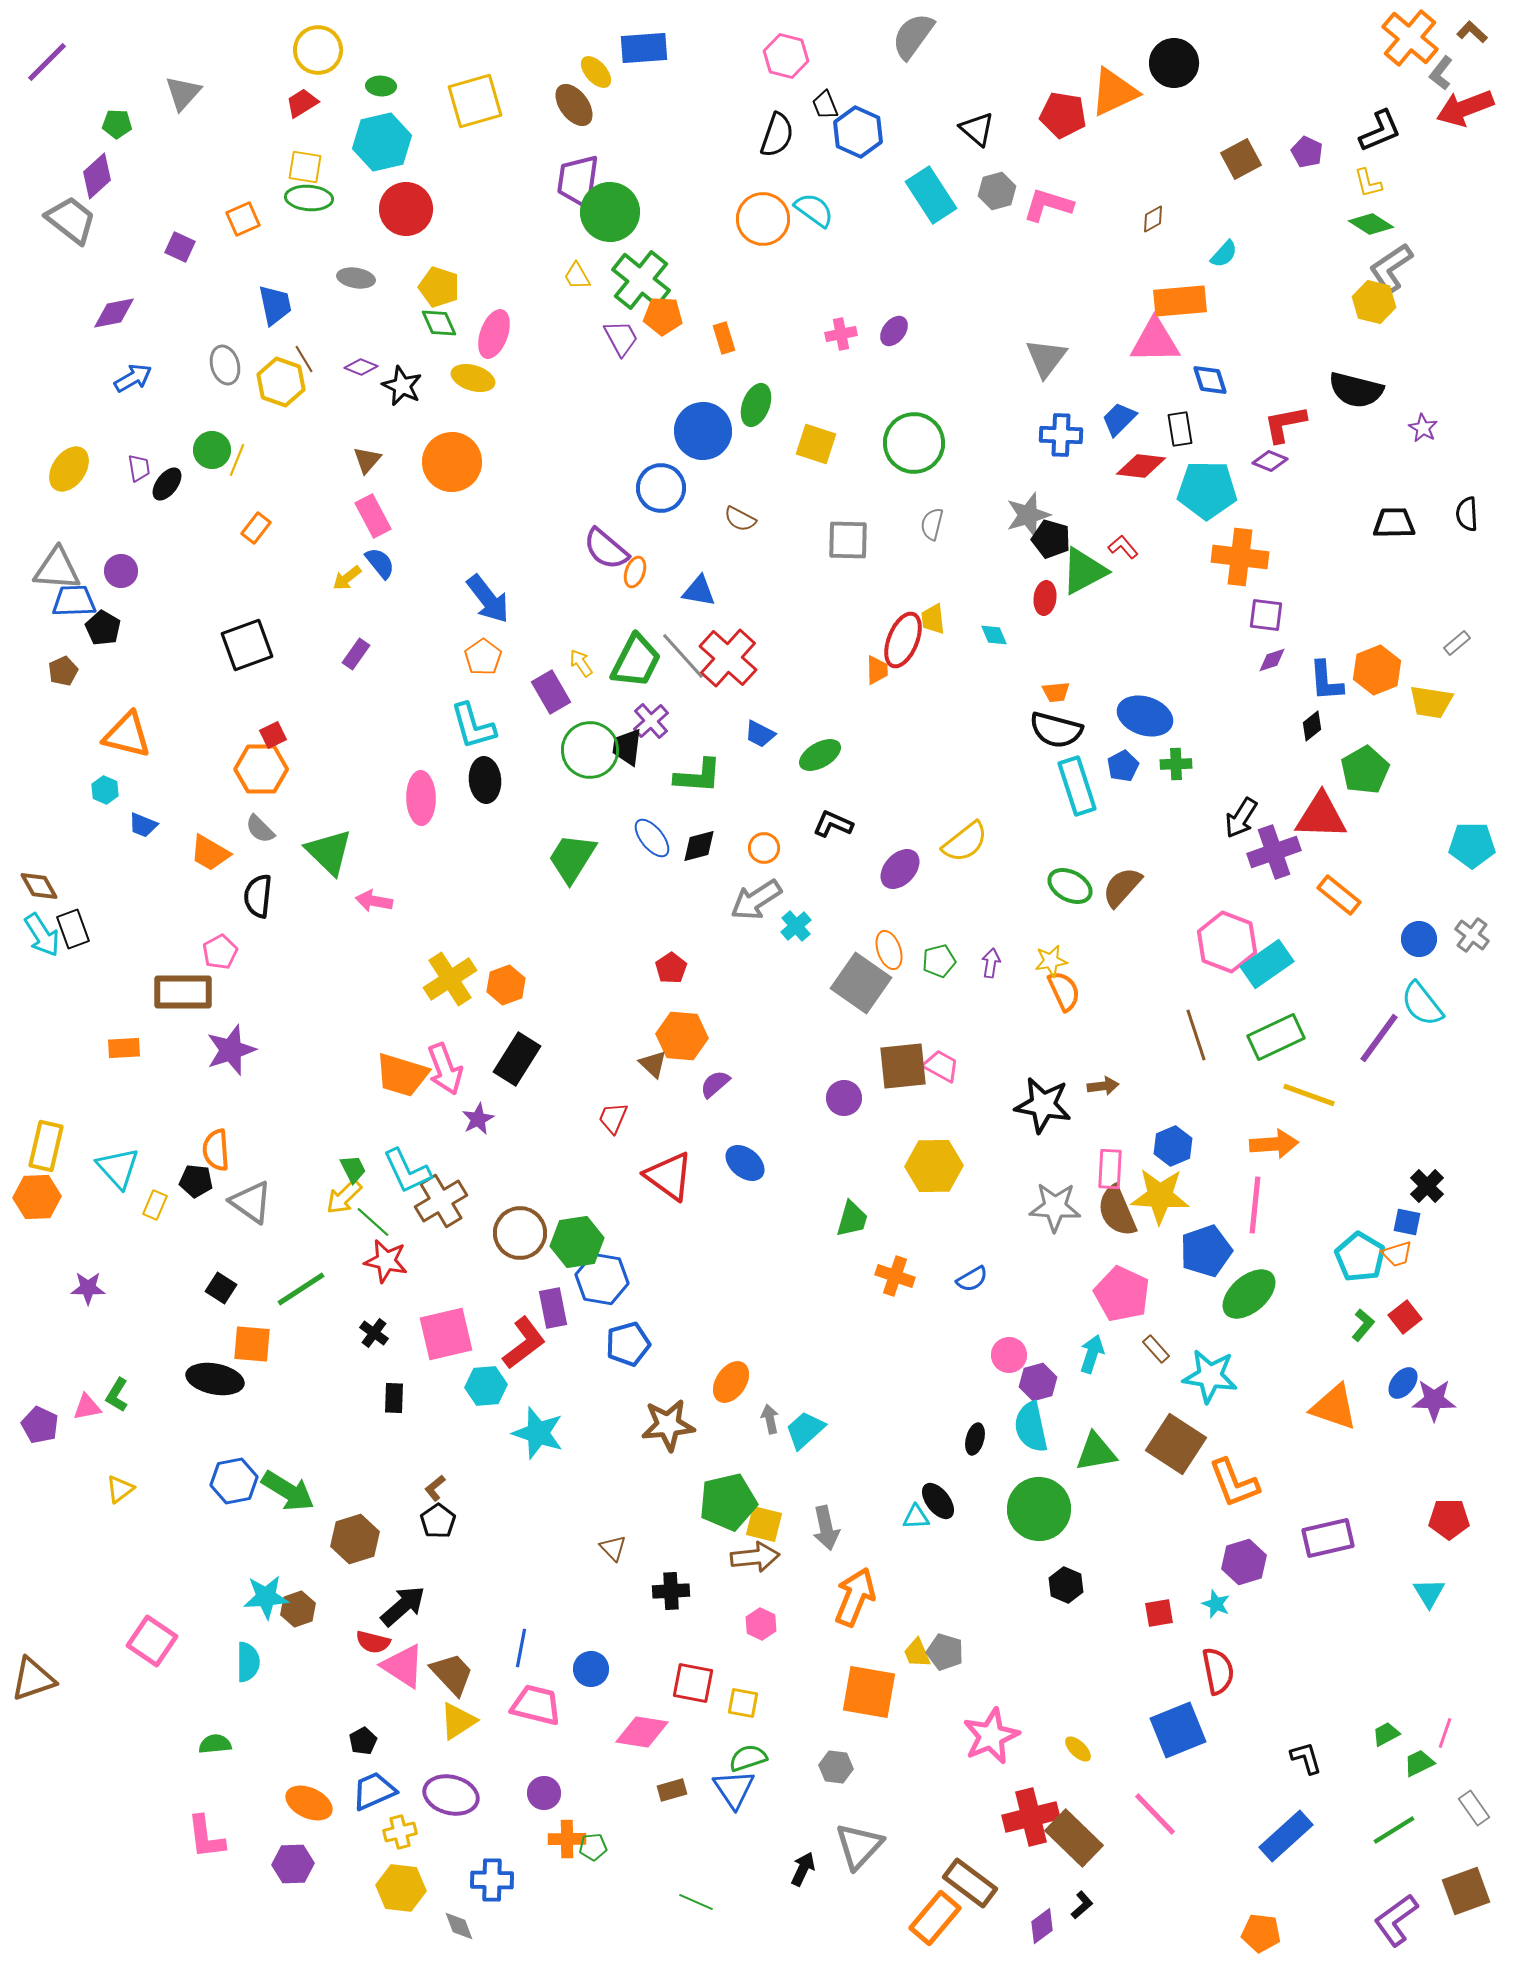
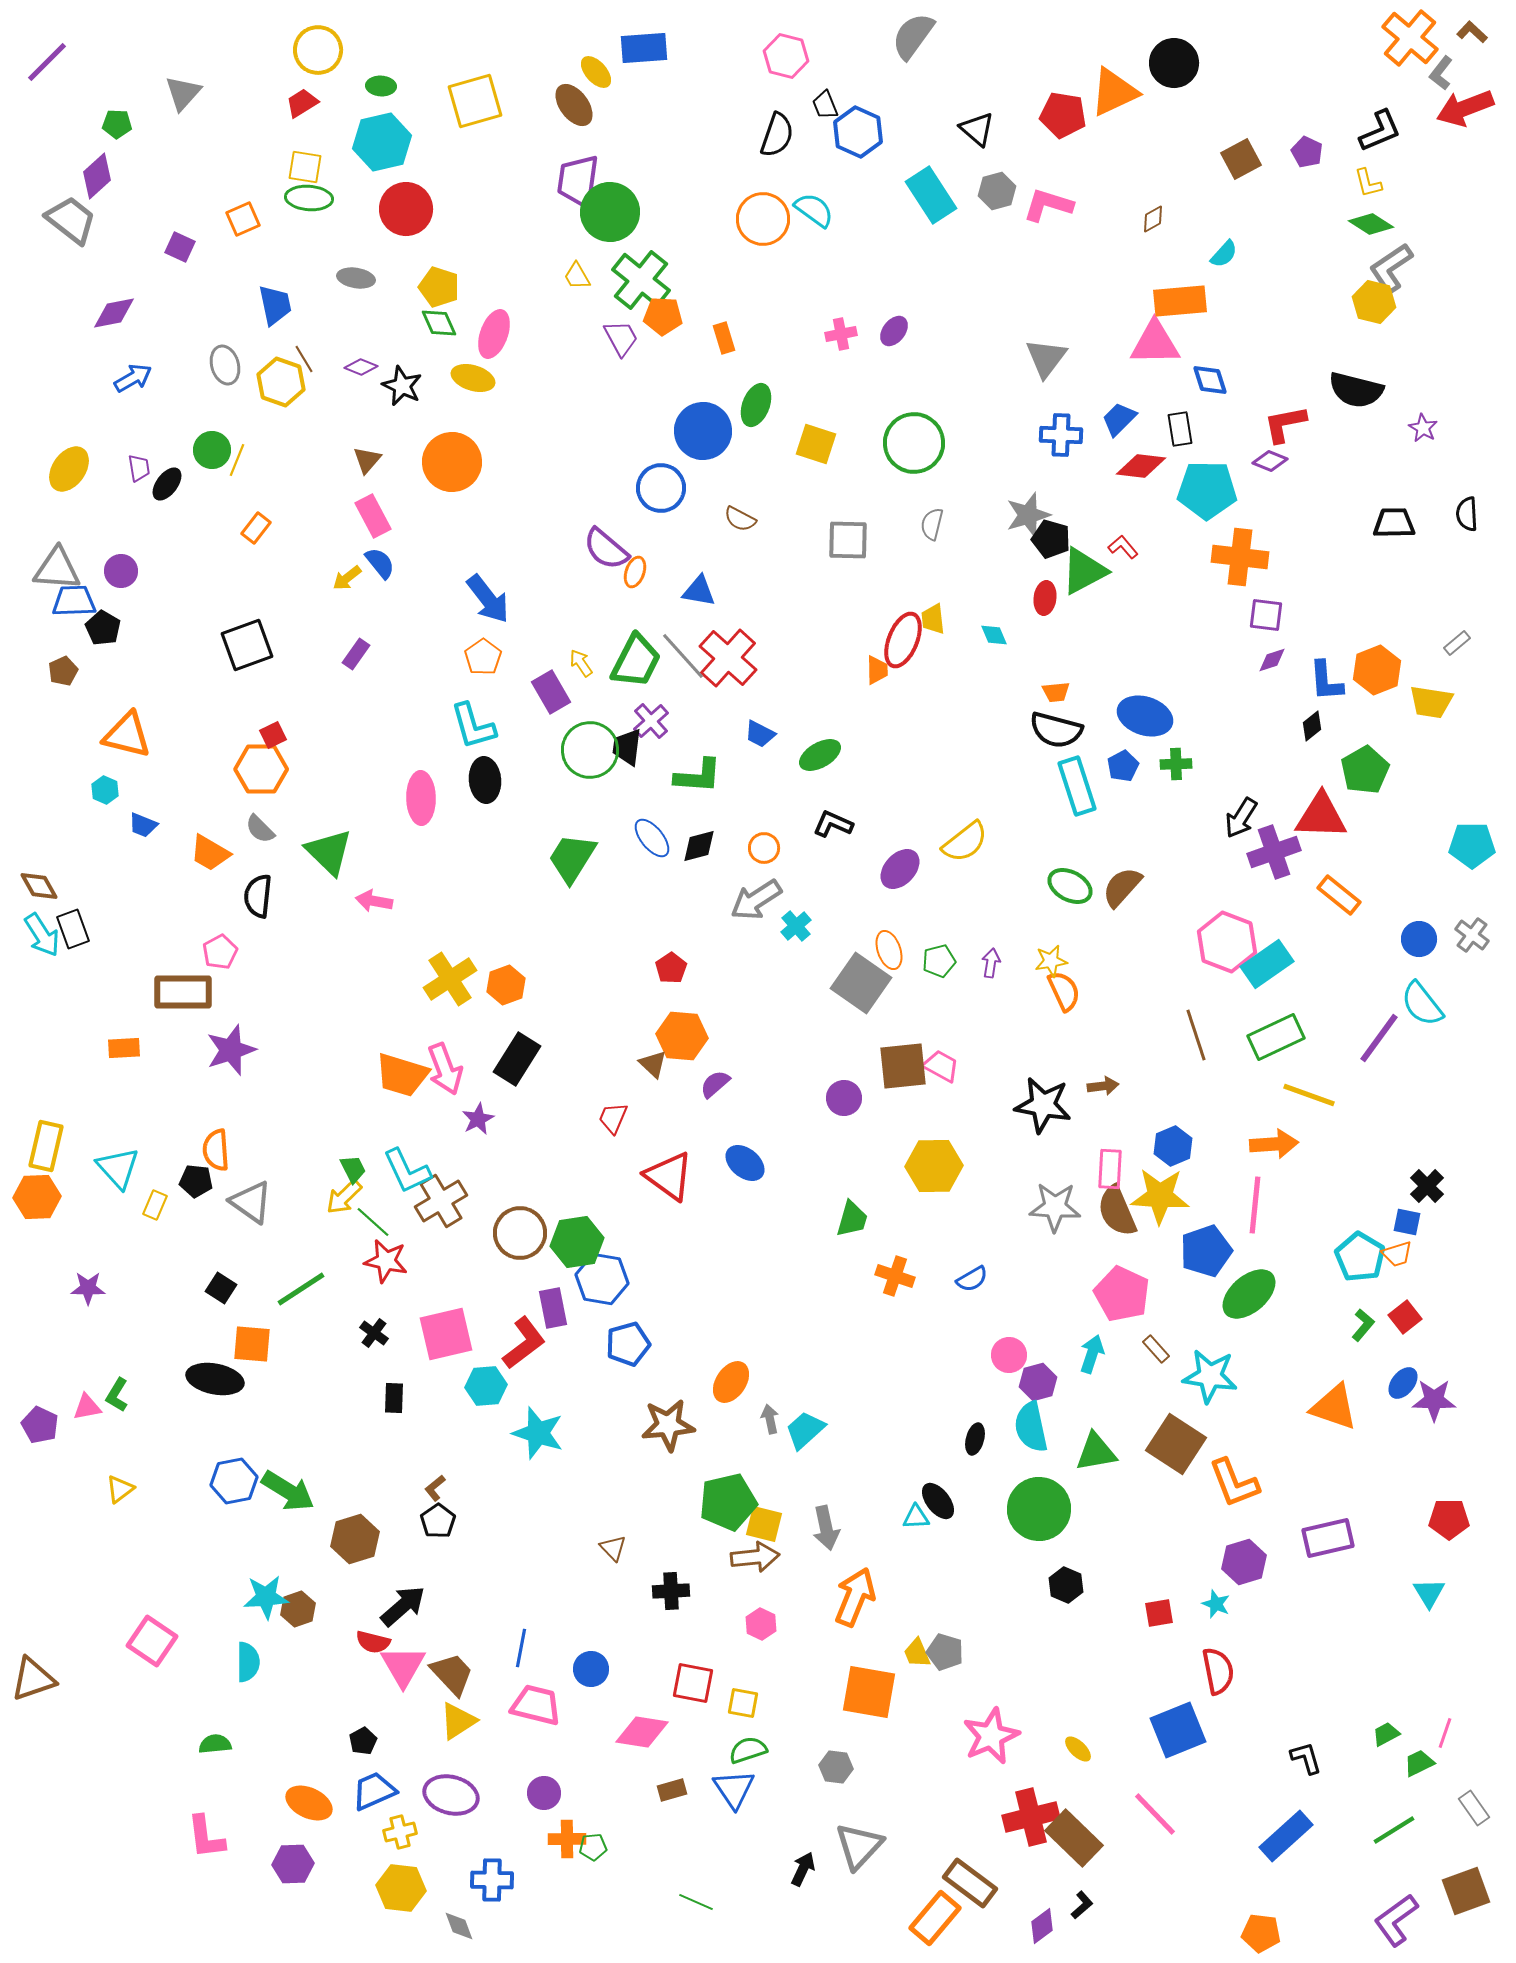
pink triangle at (1155, 341): moved 2 px down
pink triangle at (403, 1666): rotated 27 degrees clockwise
green semicircle at (748, 1758): moved 8 px up
